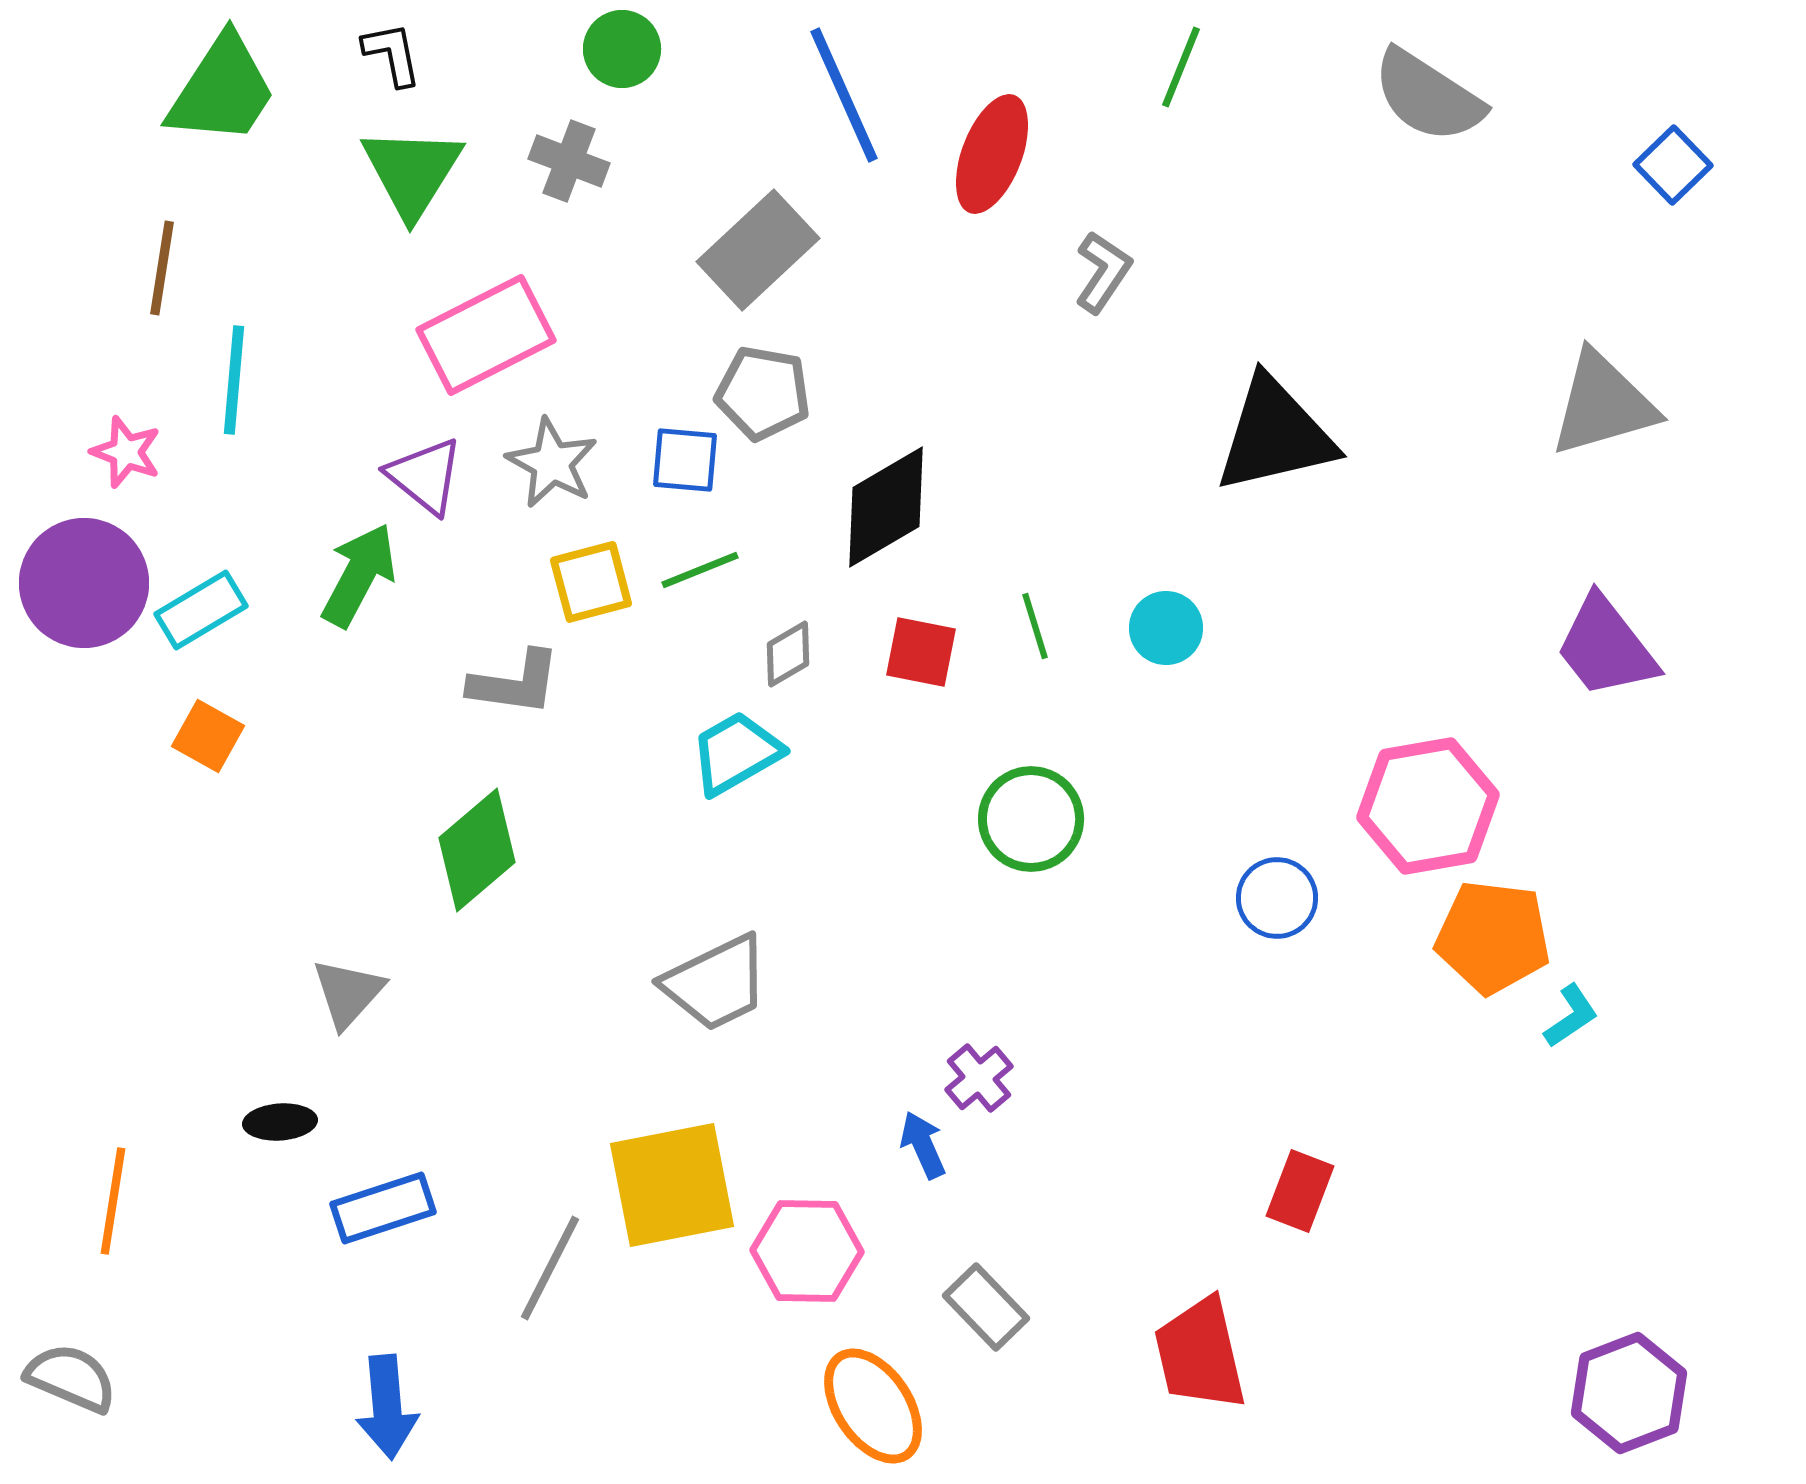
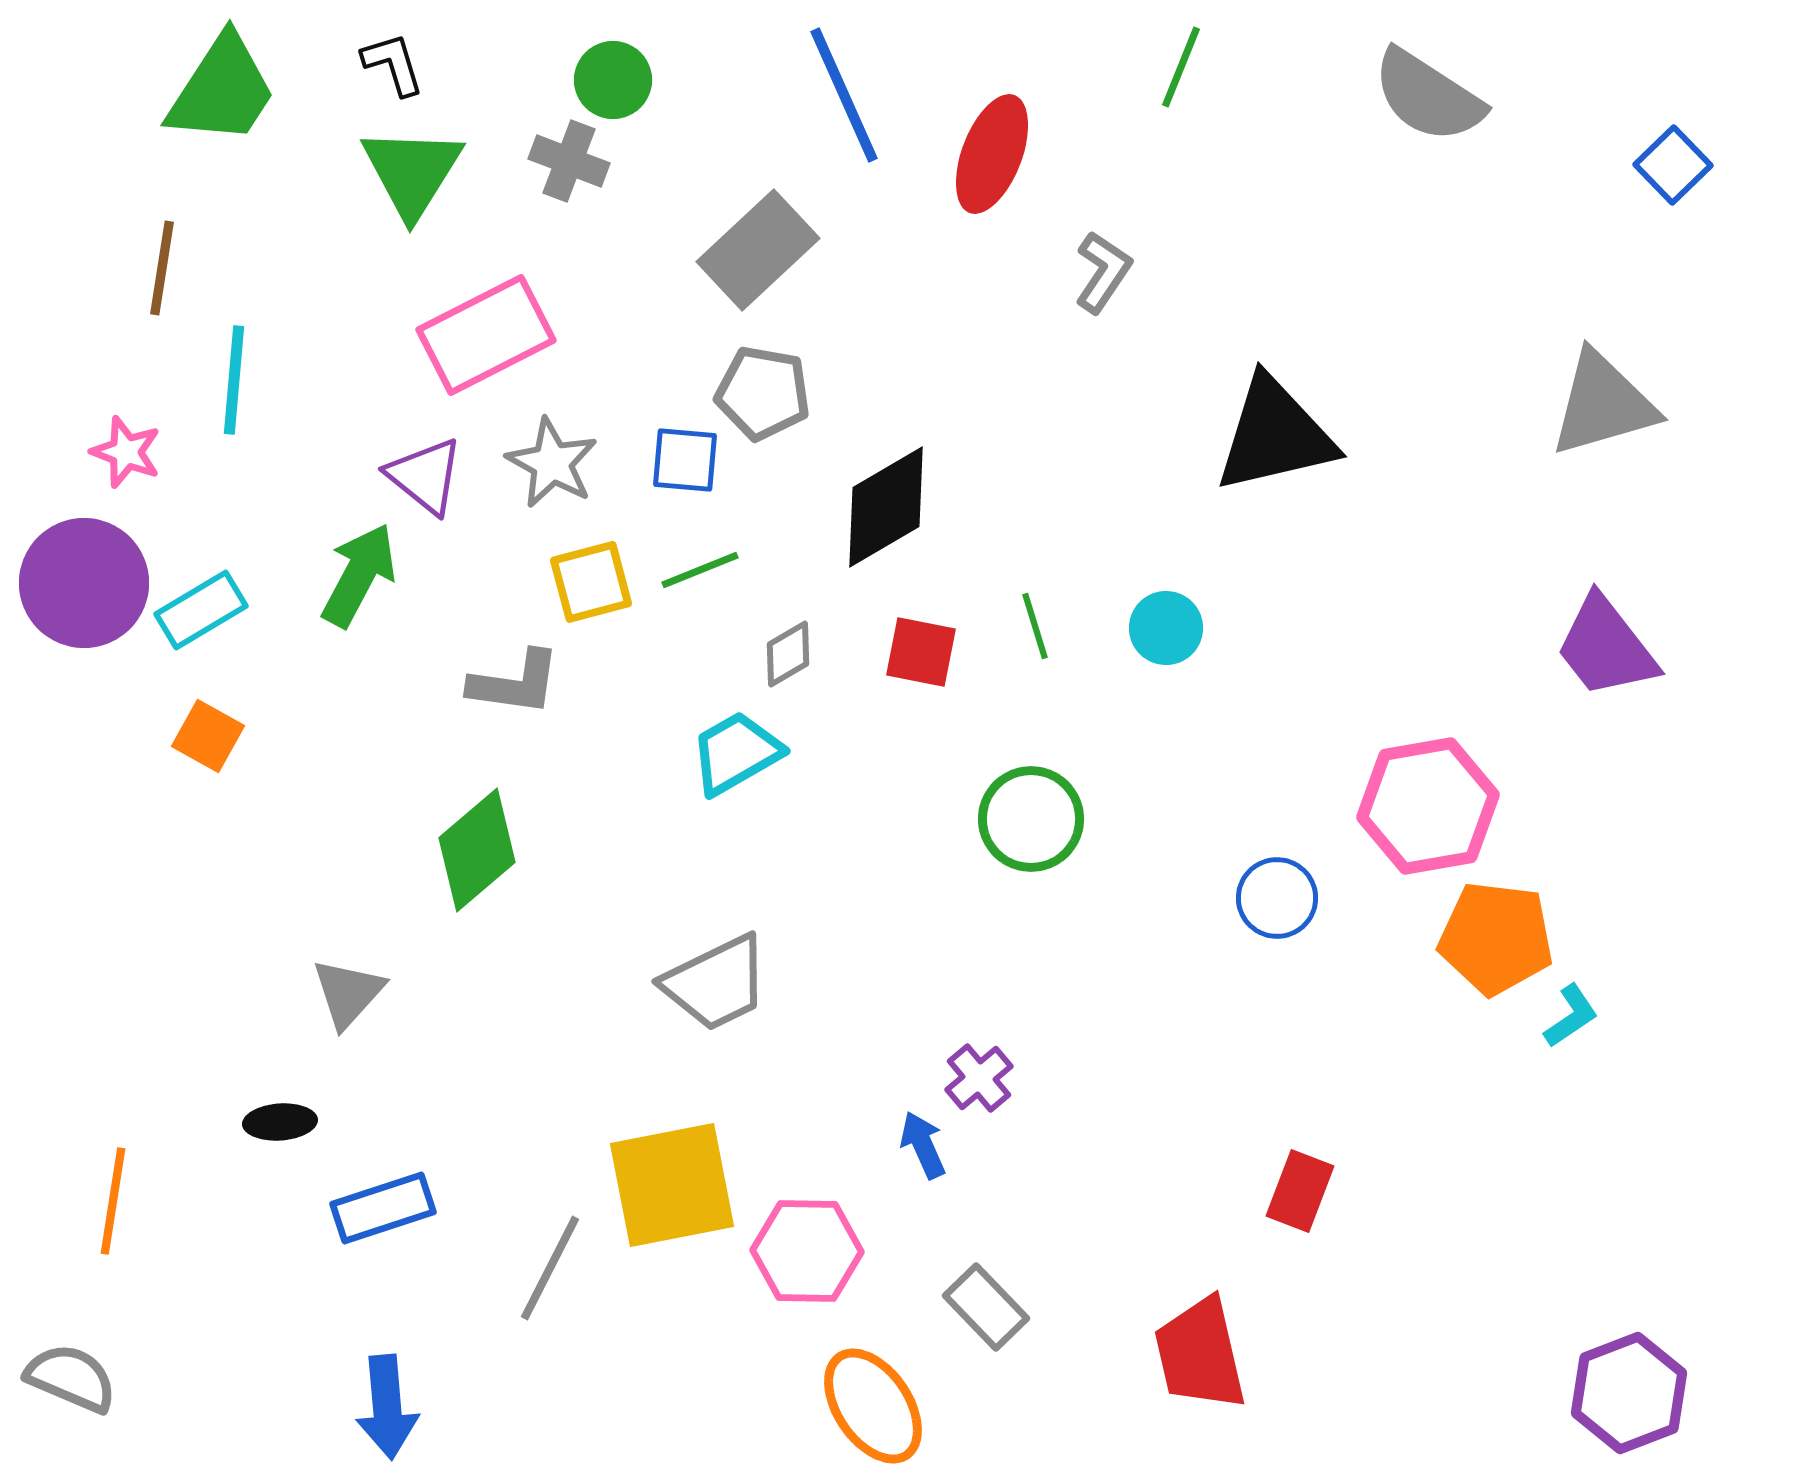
green circle at (622, 49): moved 9 px left, 31 px down
black L-shape at (392, 54): moved 1 px right, 10 px down; rotated 6 degrees counterclockwise
orange pentagon at (1493, 937): moved 3 px right, 1 px down
